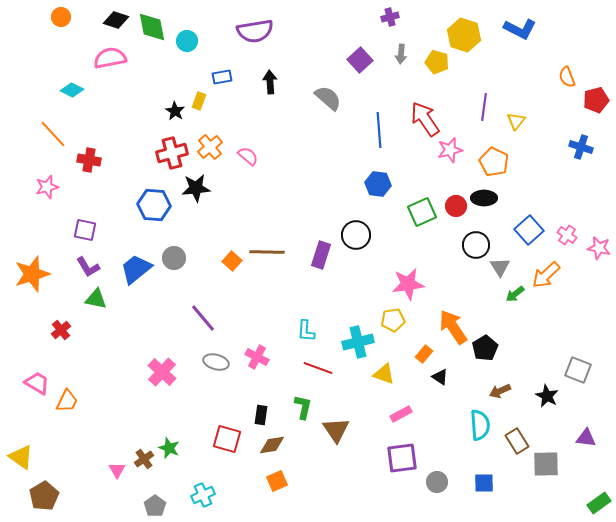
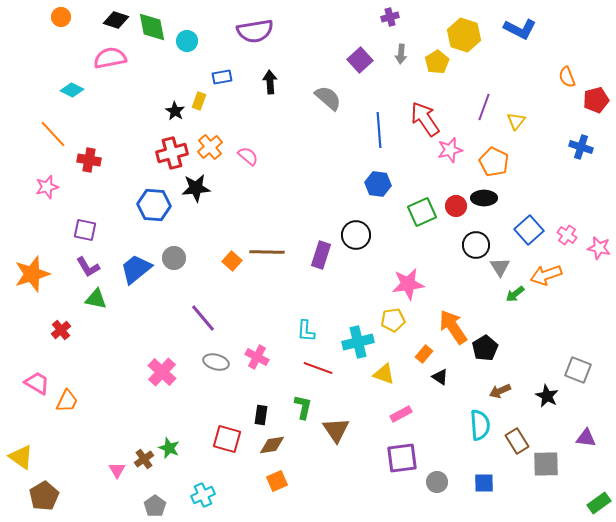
yellow pentagon at (437, 62): rotated 25 degrees clockwise
purple line at (484, 107): rotated 12 degrees clockwise
orange arrow at (546, 275): rotated 24 degrees clockwise
